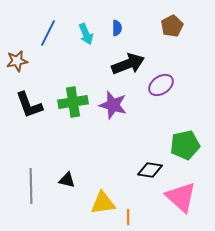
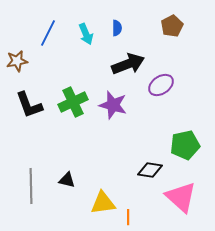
green cross: rotated 16 degrees counterclockwise
